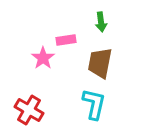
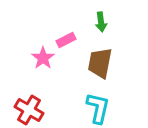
pink rectangle: rotated 18 degrees counterclockwise
cyan L-shape: moved 4 px right, 4 px down
